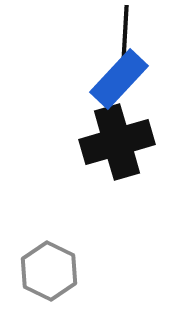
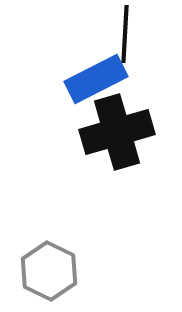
blue rectangle: moved 23 px left; rotated 20 degrees clockwise
black cross: moved 10 px up
